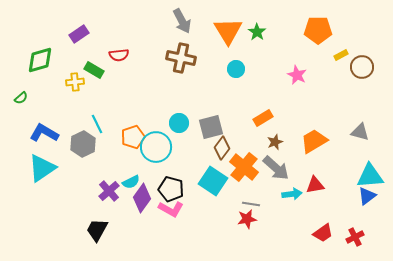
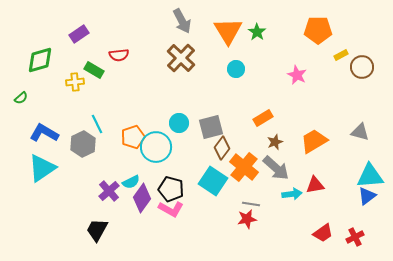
brown cross at (181, 58): rotated 32 degrees clockwise
